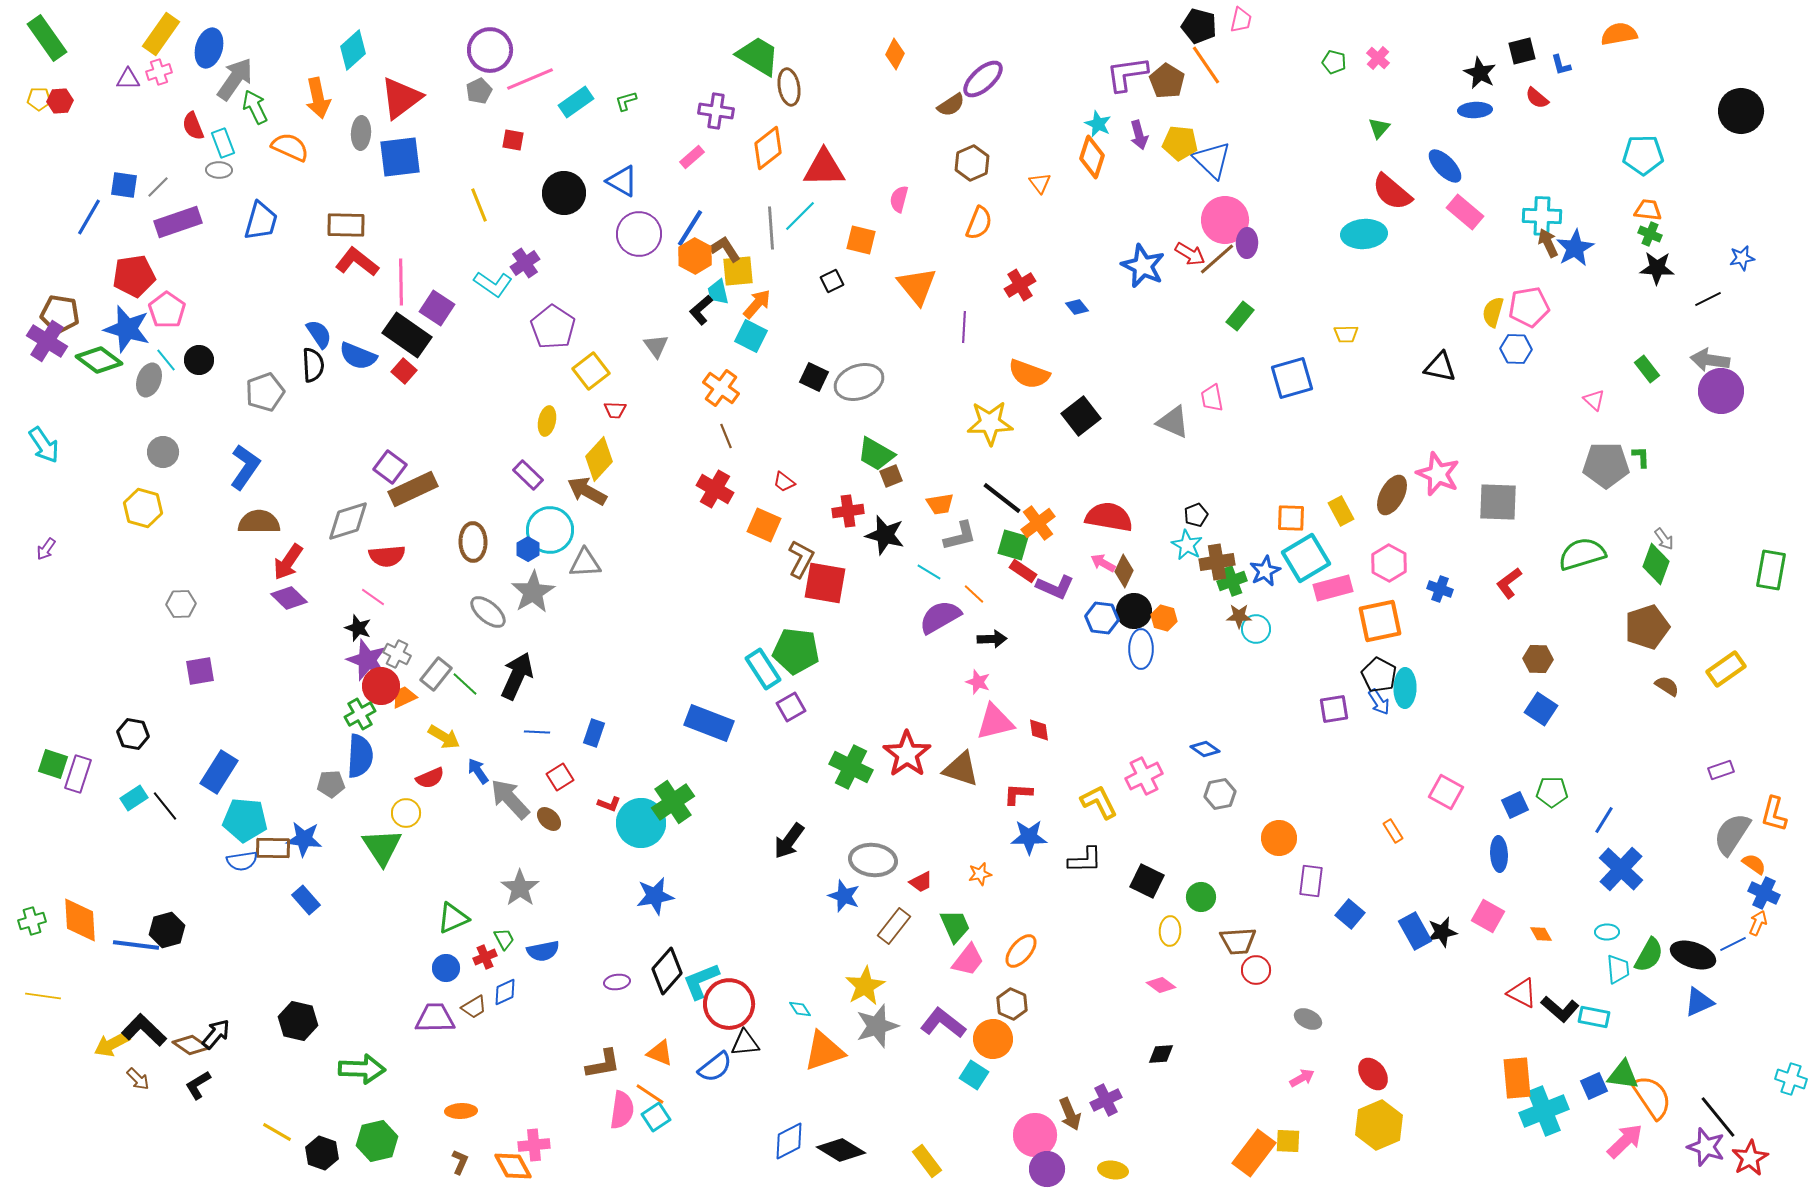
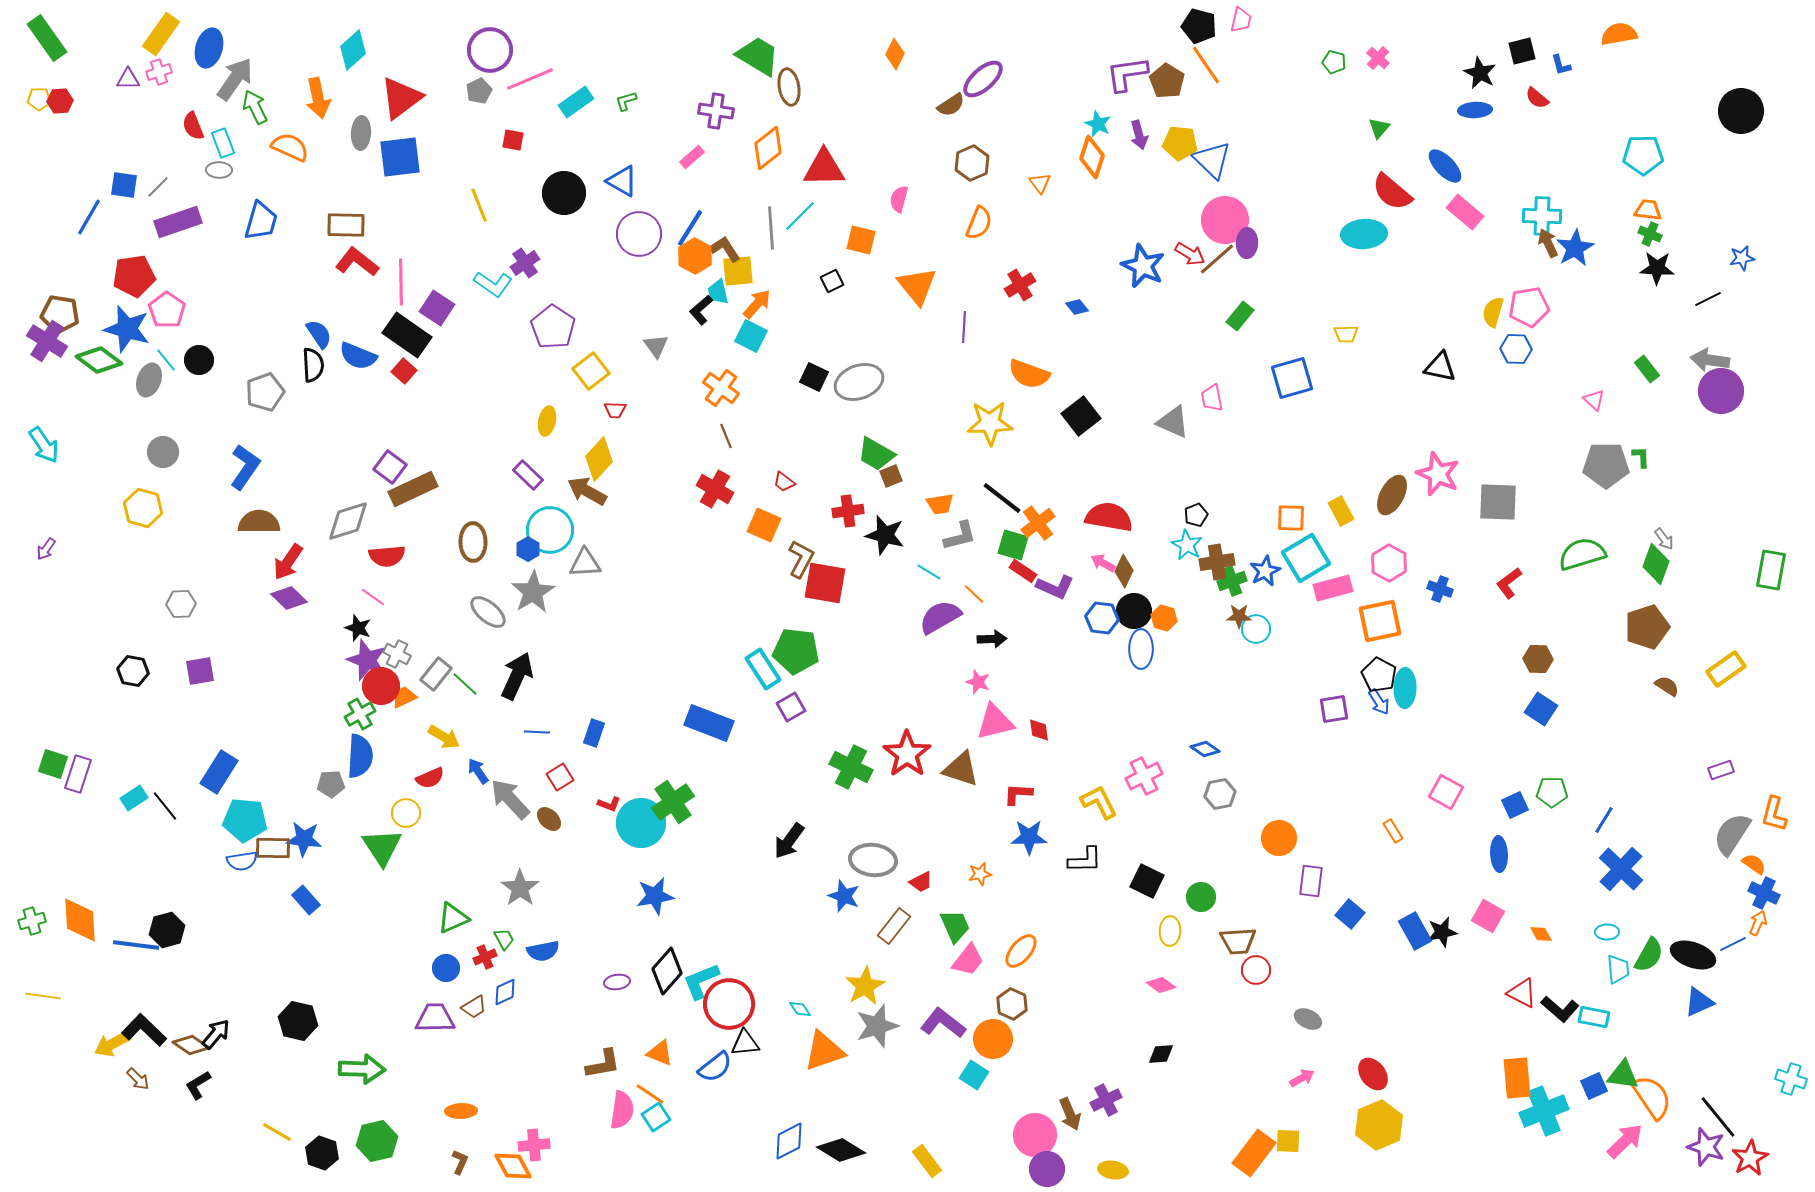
black hexagon at (133, 734): moved 63 px up
